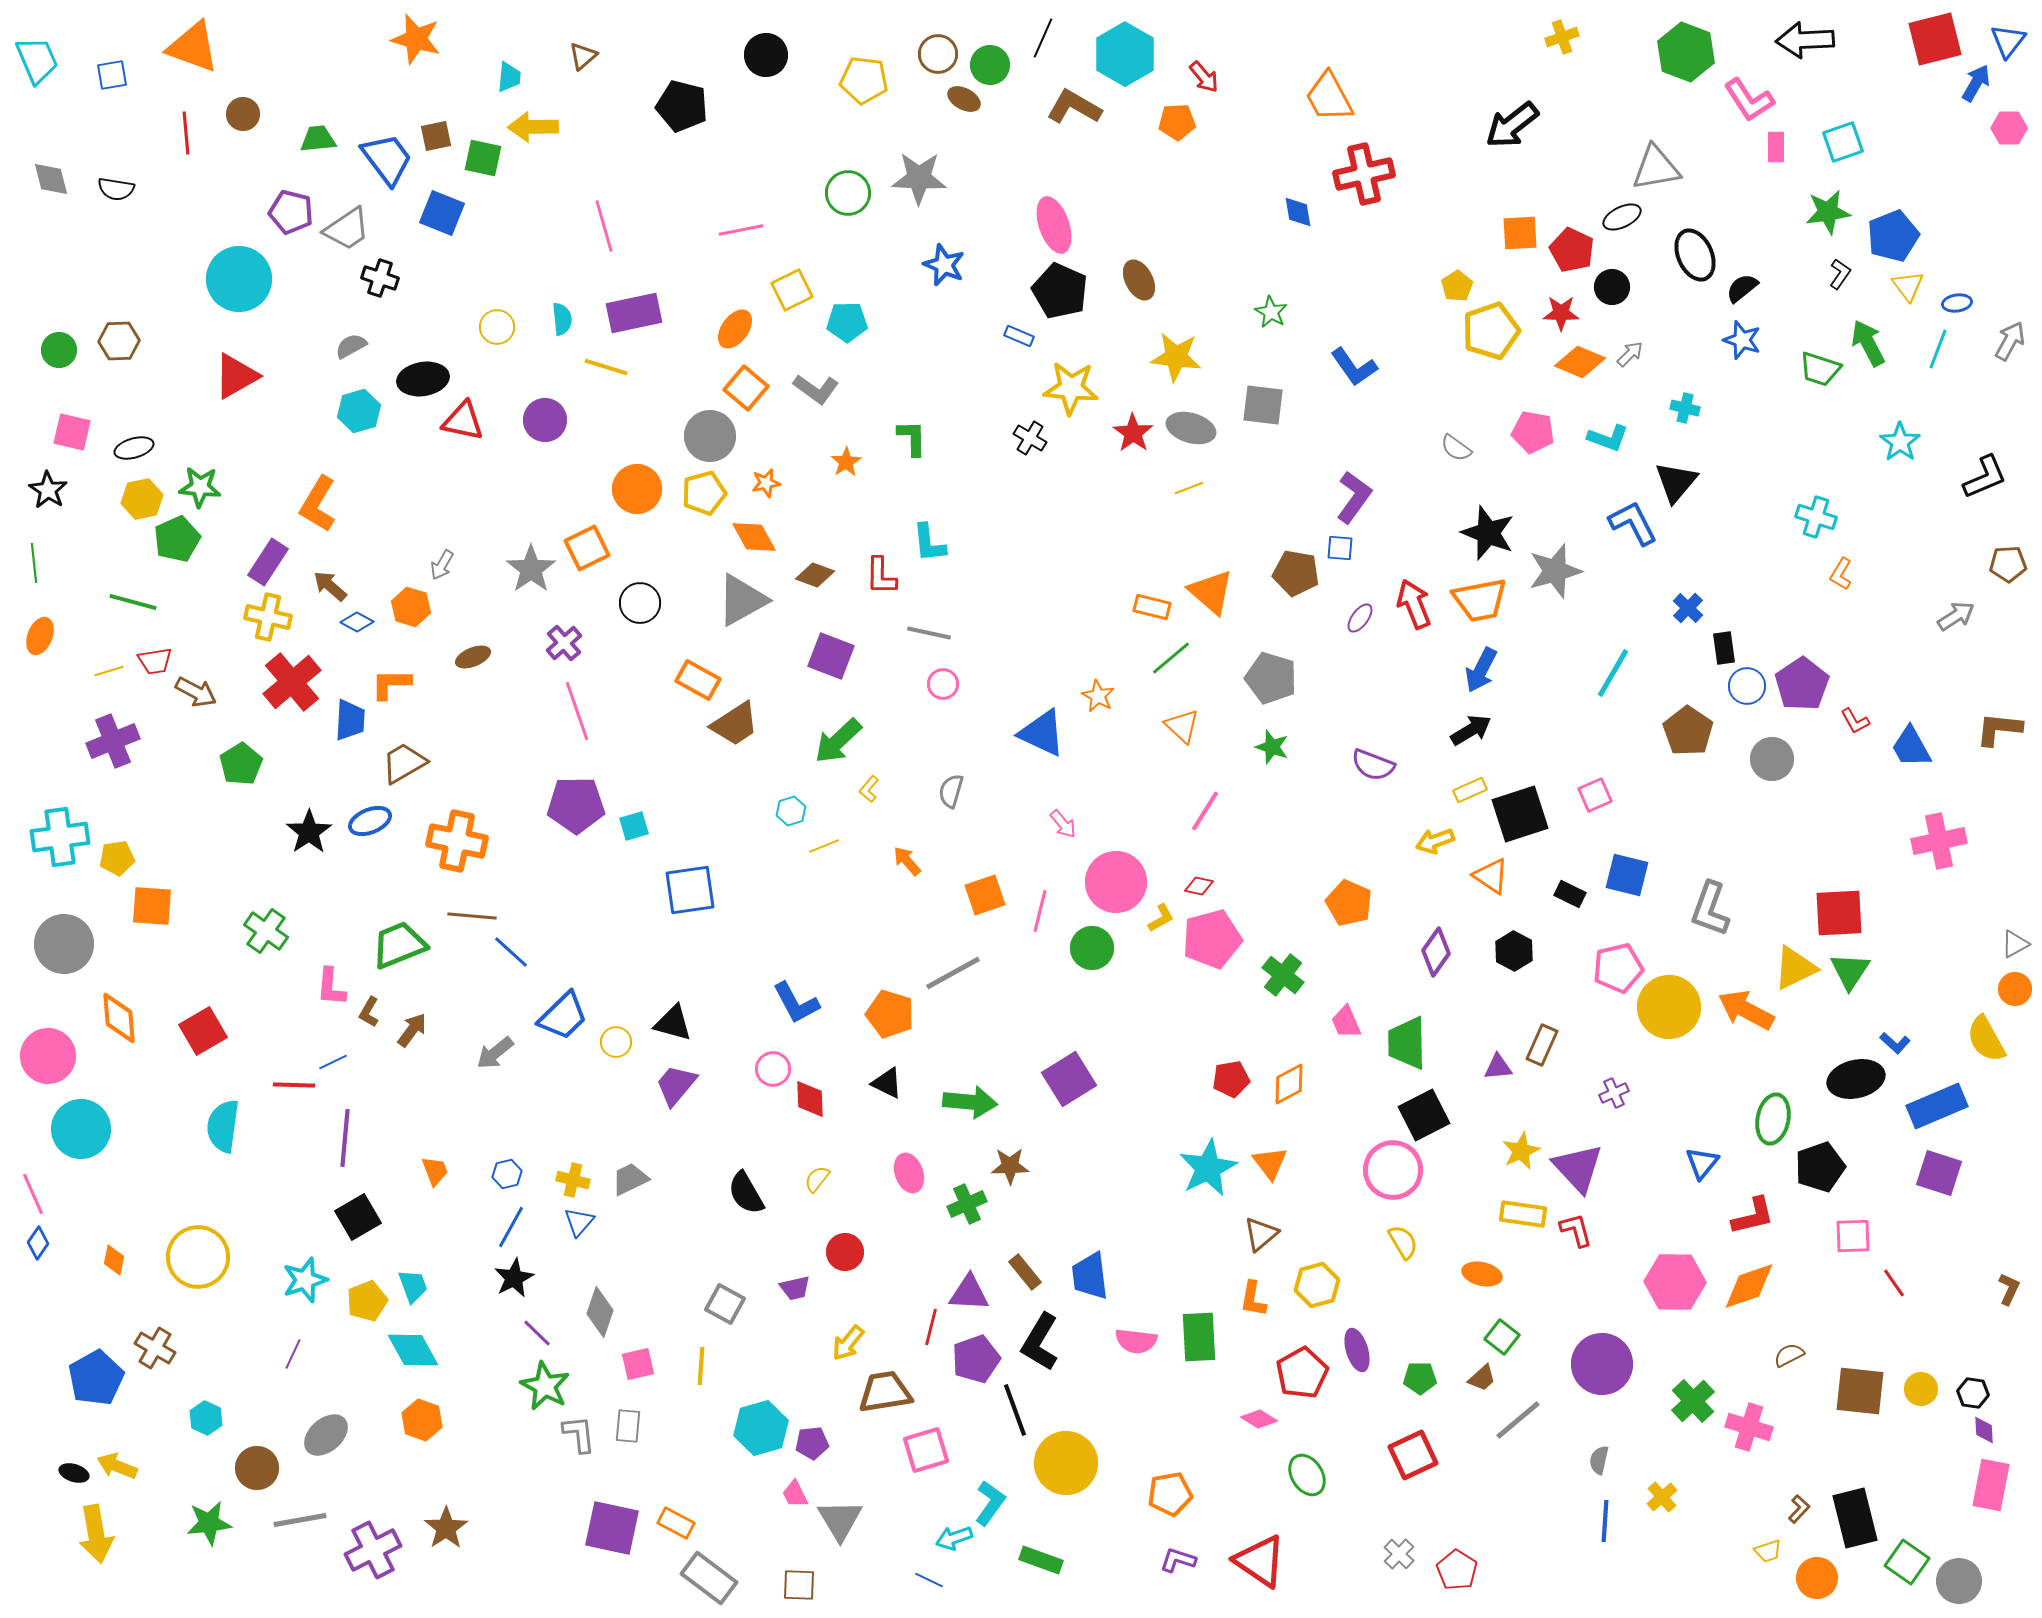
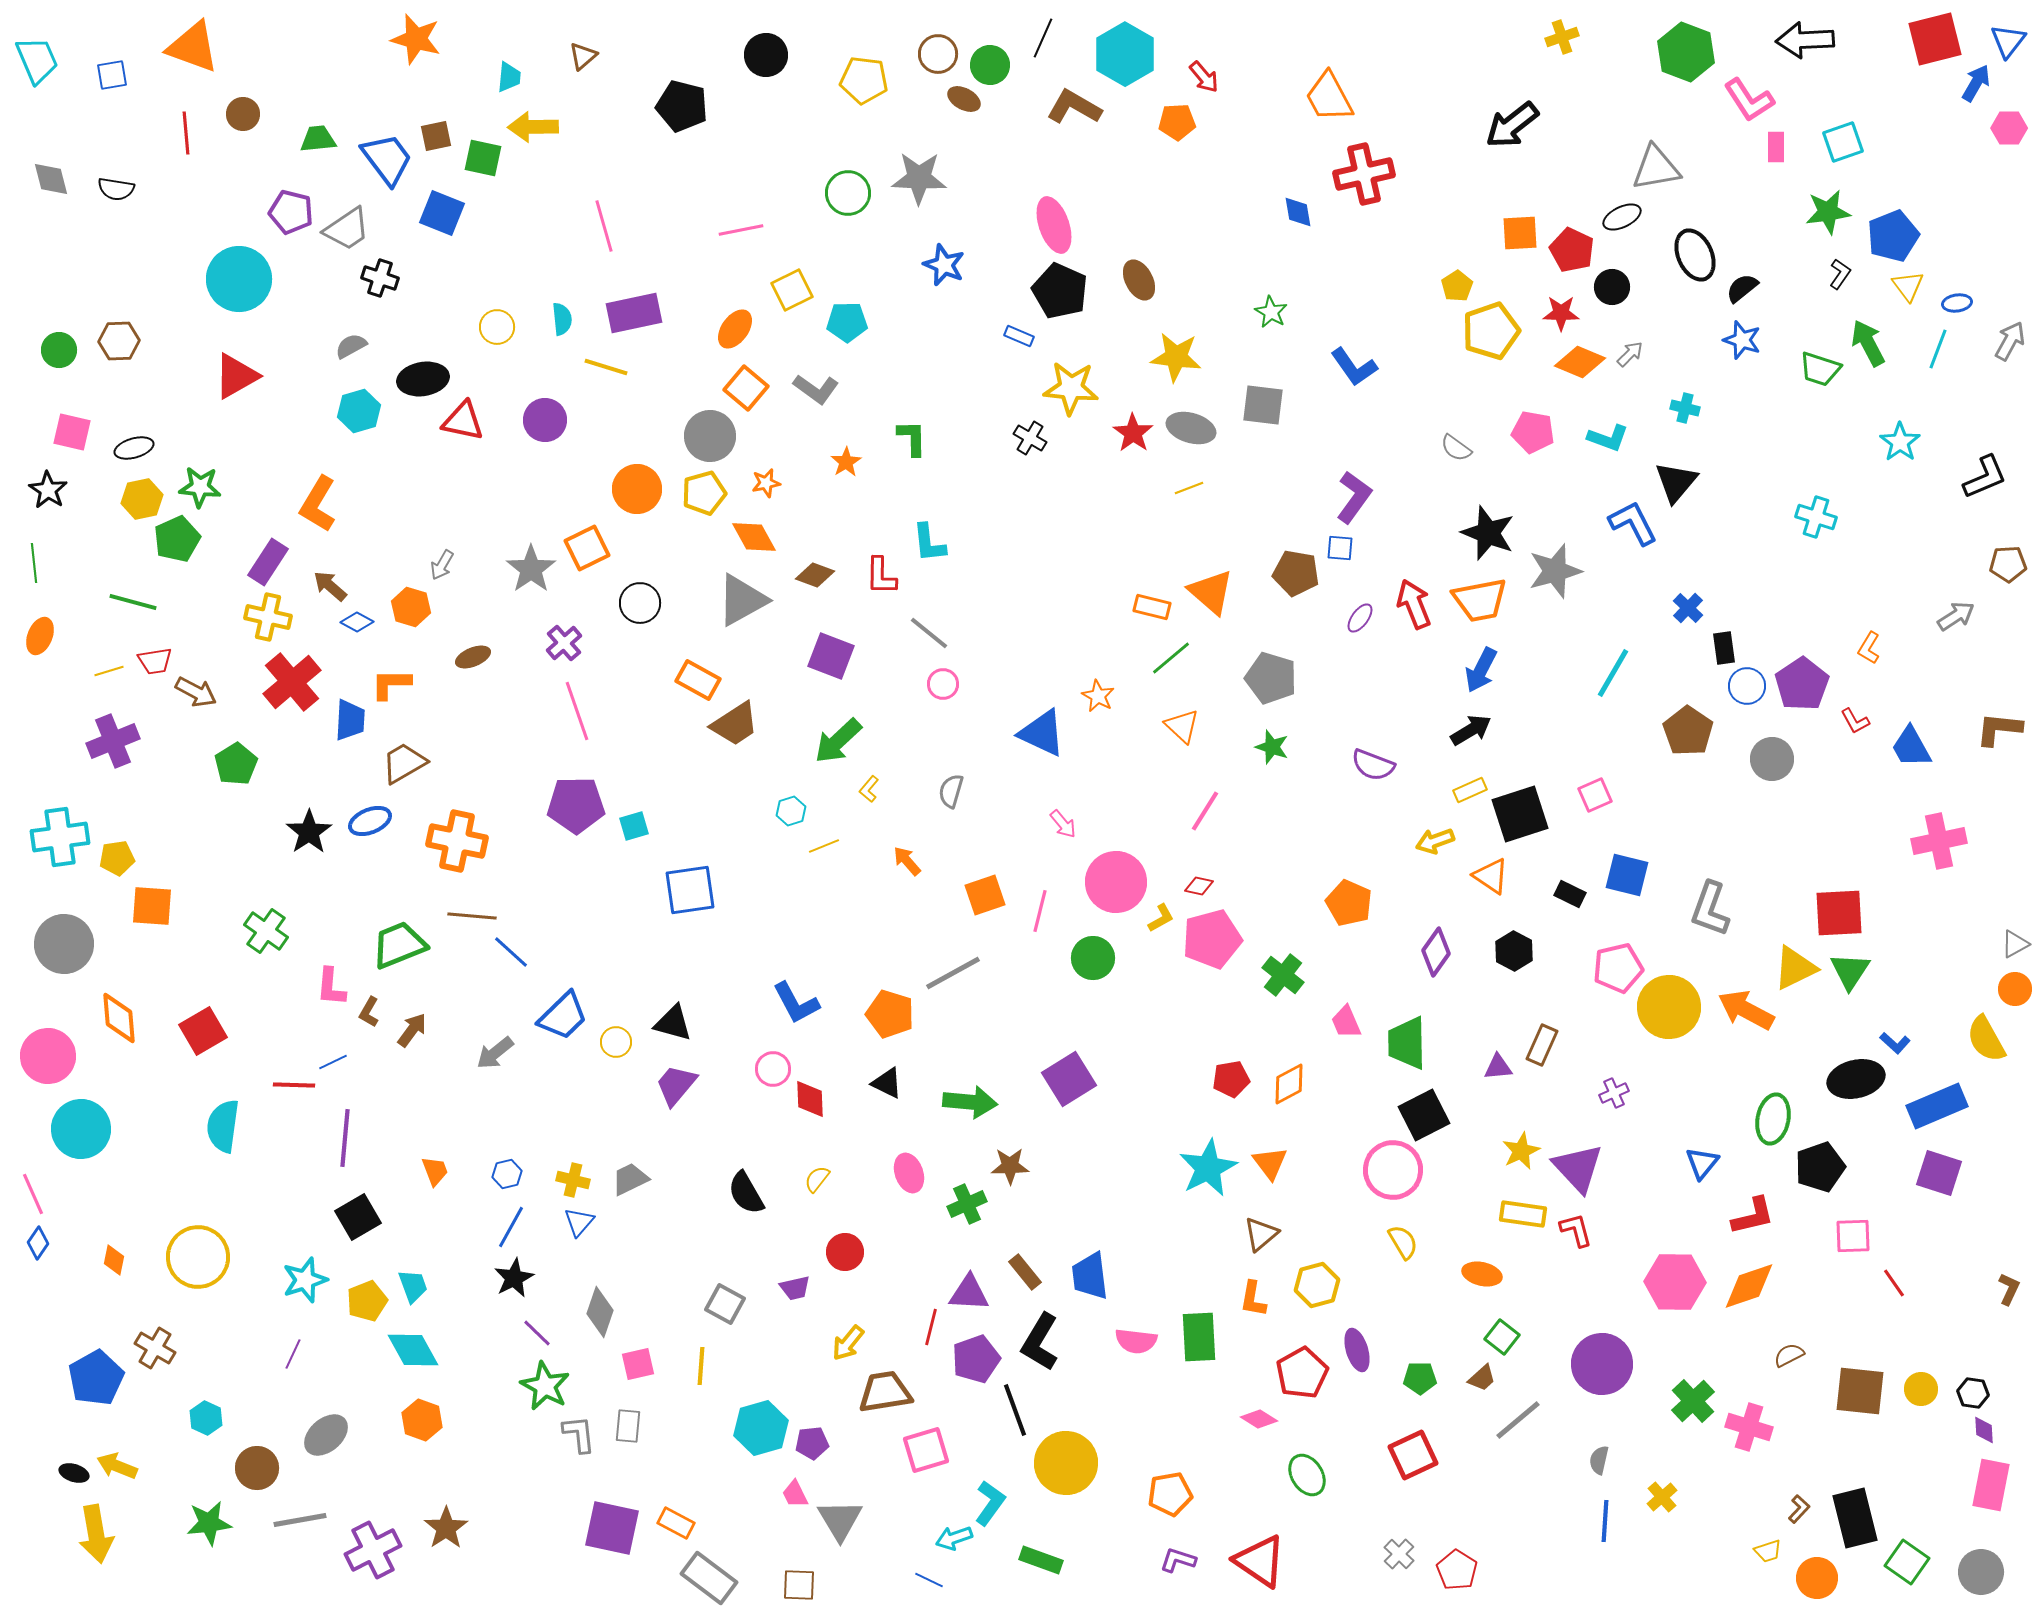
orange L-shape at (1841, 574): moved 28 px right, 74 px down
gray line at (929, 633): rotated 27 degrees clockwise
green pentagon at (241, 764): moved 5 px left
green circle at (1092, 948): moved 1 px right, 10 px down
gray circle at (1959, 1581): moved 22 px right, 9 px up
